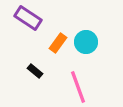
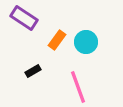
purple rectangle: moved 4 px left
orange rectangle: moved 1 px left, 3 px up
black rectangle: moved 2 px left; rotated 70 degrees counterclockwise
